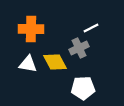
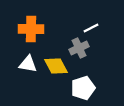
yellow diamond: moved 1 px right, 4 px down
white pentagon: rotated 15 degrees counterclockwise
